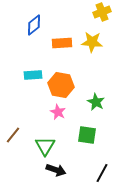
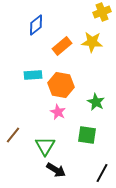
blue diamond: moved 2 px right
orange rectangle: moved 3 px down; rotated 36 degrees counterclockwise
black arrow: rotated 12 degrees clockwise
